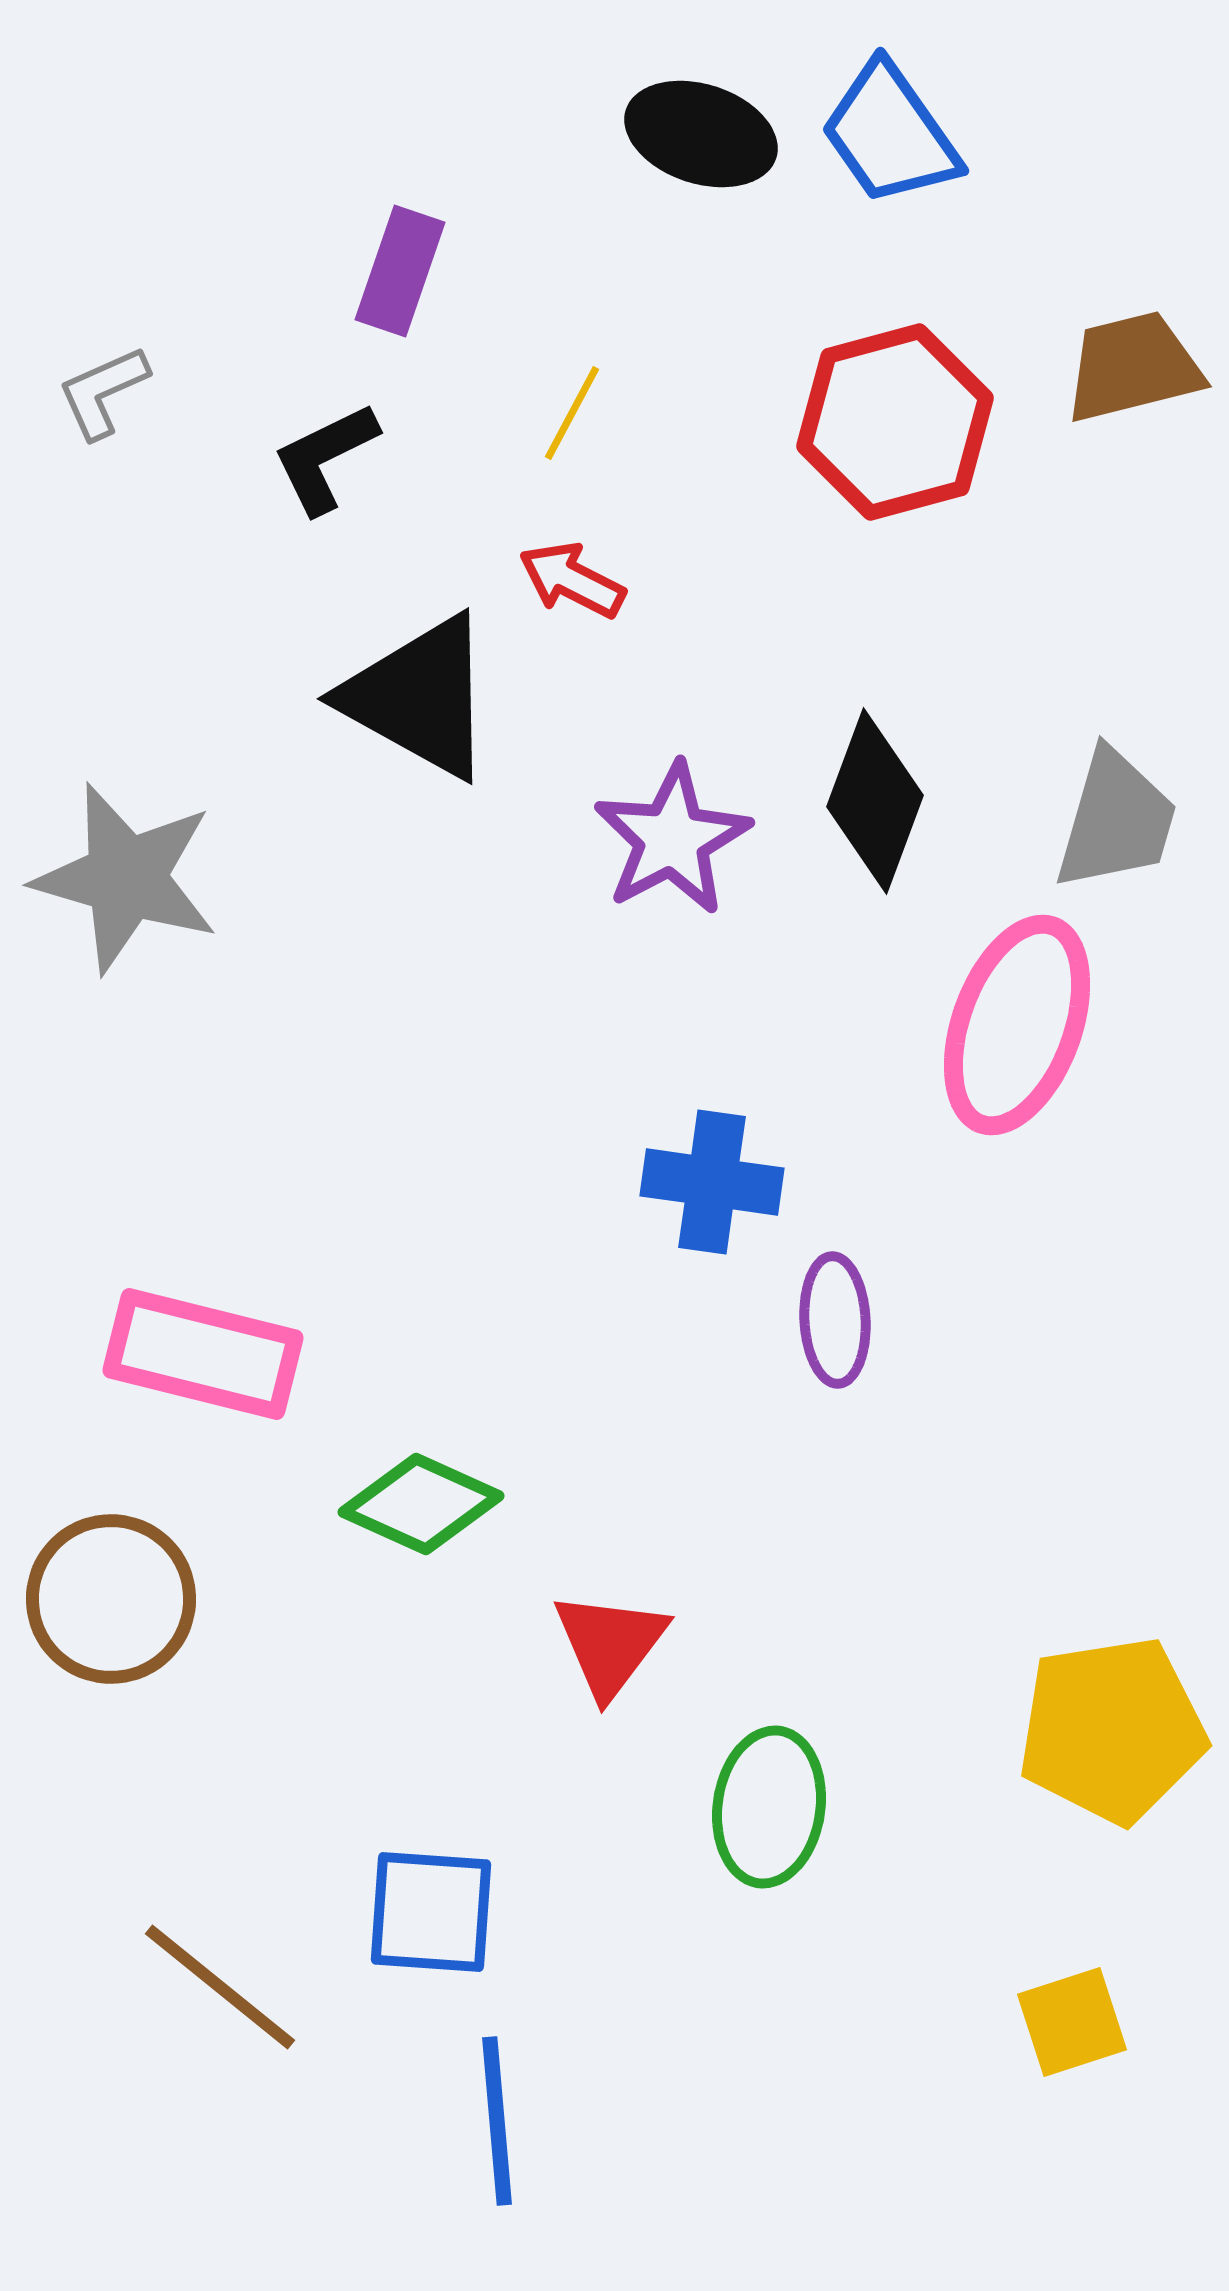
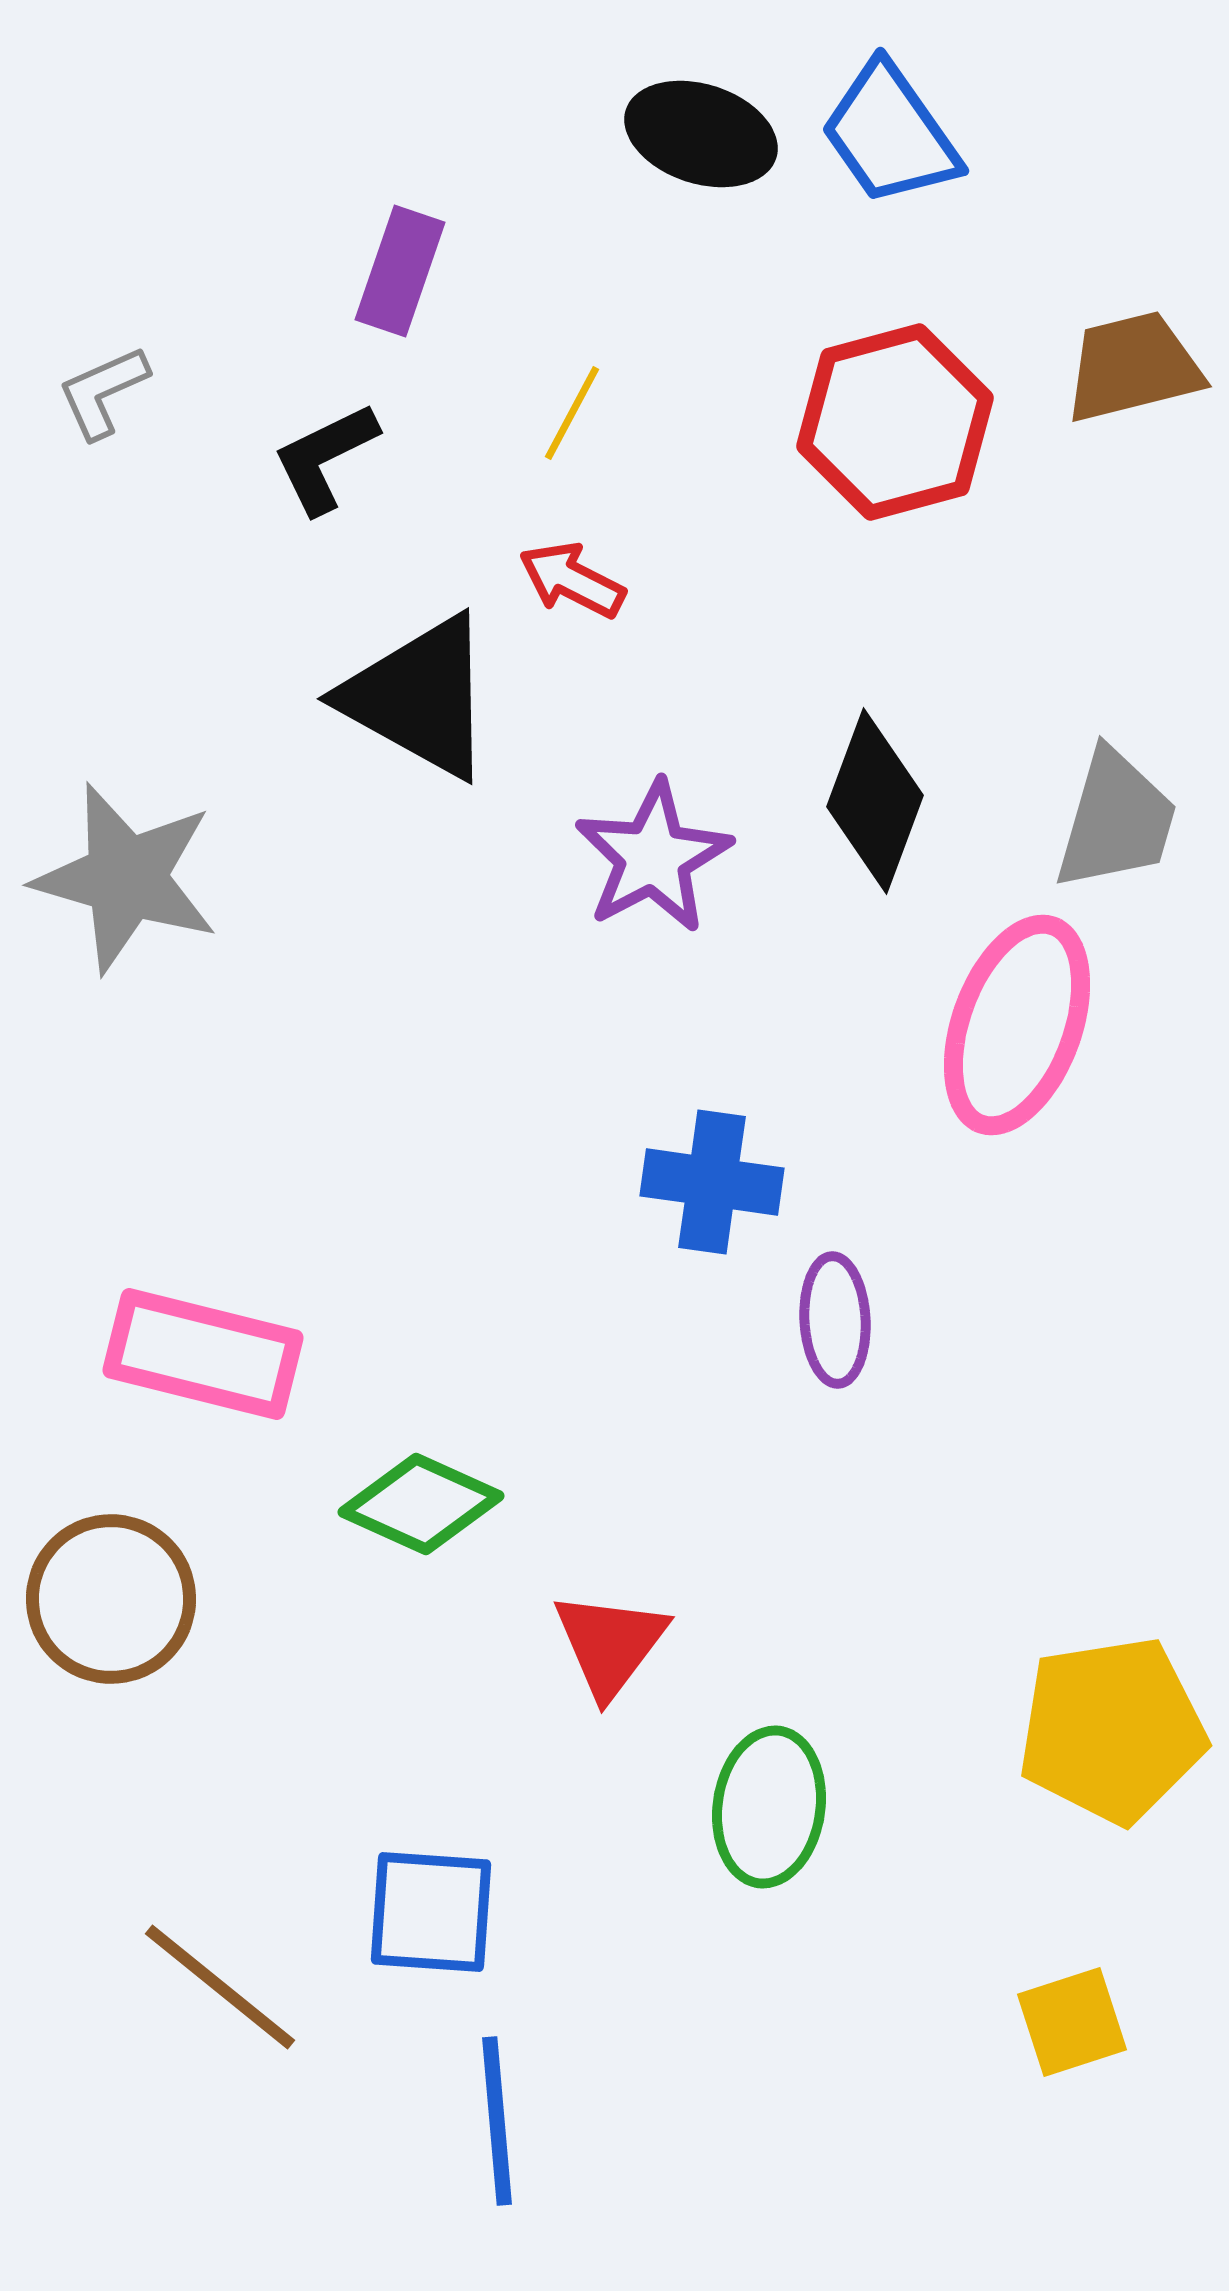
purple star: moved 19 px left, 18 px down
